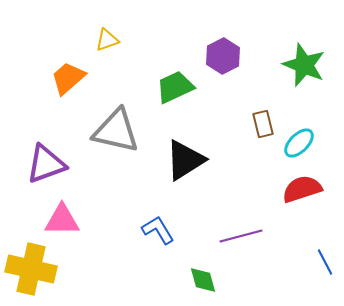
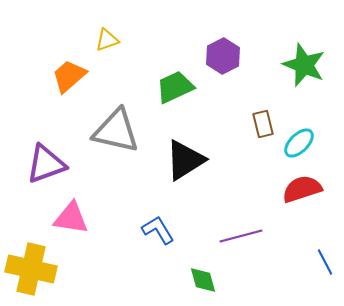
orange trapezoid: moved 1 px right, 2 px up
pink triangle: moved 9 px right, 2 px up; rotated 9 degrees clockwise
